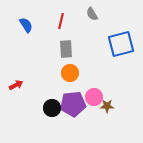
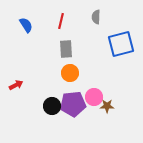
gray semicircle: moved 4 px right, 3 px down; rotated 32 degrees clockwise
black circle: moved 2 px up
